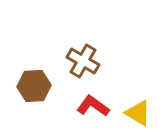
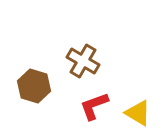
brown hexagon: rotated 20 degrees clockwise
red L-shape: moved 1 px right; rotated 56 degrees counterclockwise
